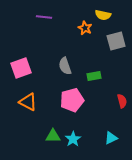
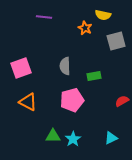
gray semicircle: rotated 18 degrees clockwise
red semicircle: rotated 104 degrees counterclockwise
